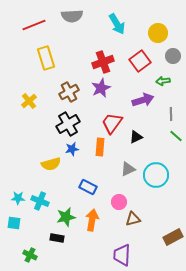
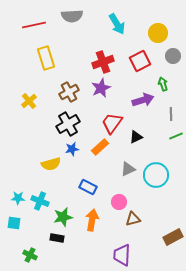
red line: rotated 10 degrees clockwise
red square: rotated 10 degrees clockwise
green arrow: moved 3 px down; rotated 80 degrees clockwise
green line: rotated 64 degrees counterclockwise
orange rectangle: rotated 42 degrees clockwise
green star: moved 3 px left
